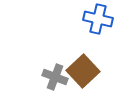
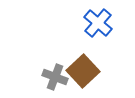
blue cross: moved 4 px down; rotated 28 degrees clockwise
